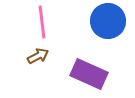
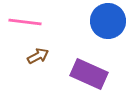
pink line: moved 17 px left; rotated 76 degrees counterclockwise
